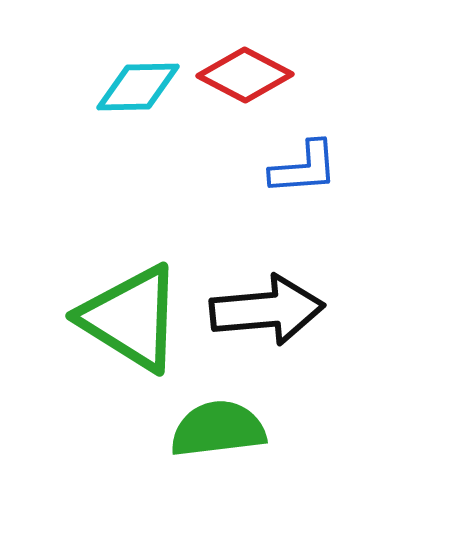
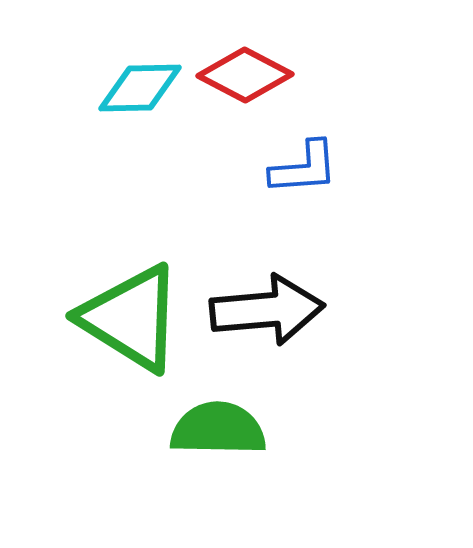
cyan diamond: moved 2 px right, 1 px down
green semicircle: rotated 8 degrees clockwise
